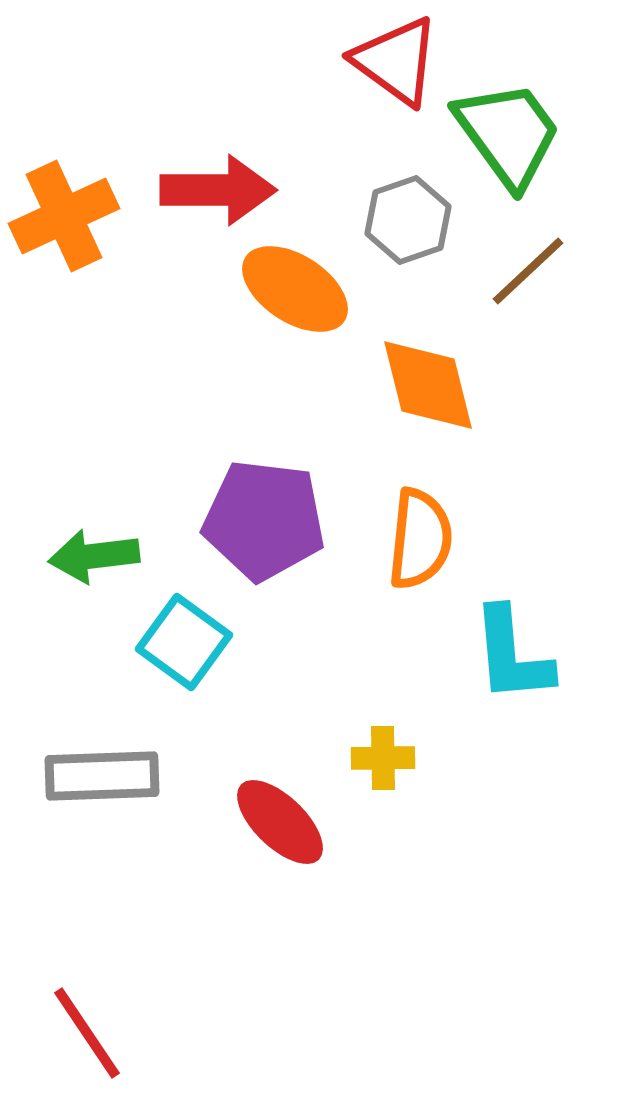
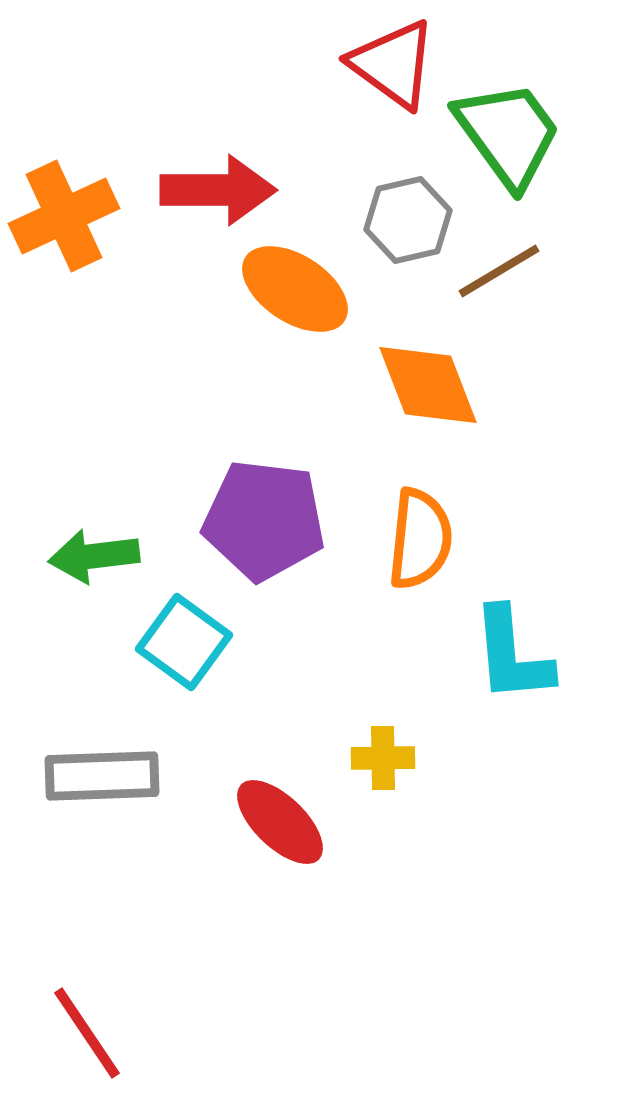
red triangle: moved 3 px left, 3 px down
gray hexagon: rotated 6 degrees clockwise
brown line: moved 29 px left; rotated 12 degrees clockwise
orange diamond: rotated 7 degrees counterclockwise
